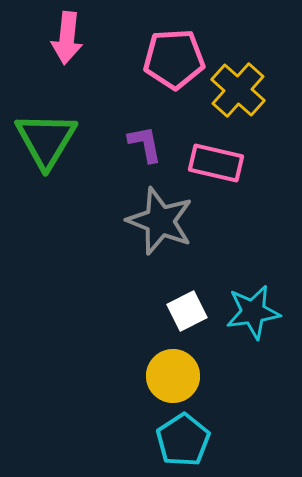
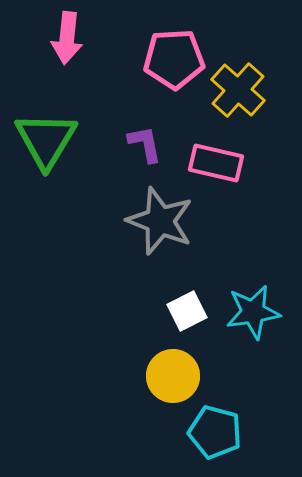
cyan pentagon: moved 32 px right, 8 px up; rotated 24 degrees counterclockwise
